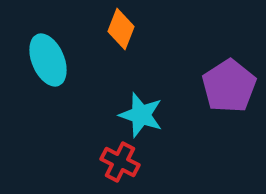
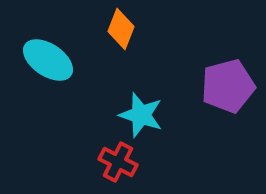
cyan ellipse: rotated 33 degrees counterclockwise
purple pentagon: moved 1 px left; rotated 18 degrees clockwise
red cross: moved 2 px left
